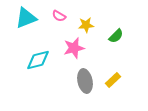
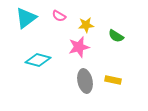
cyan triangle: rotated 15 degrees counterclockwise
green semicircle: rotated 77 degrees clockwise
pink star: moved 5 px right, 1 px up
cyan diamond: rotated 30 degrees clockwise
yellow rectangle: rotated 56 degrees clockwise
